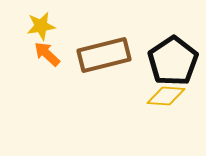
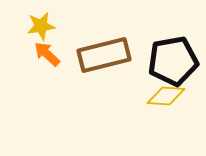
black pentagon: rotated 24 degrees clockwise
